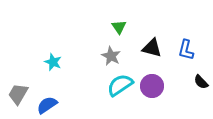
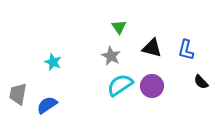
gray trapezoid: rotated 20 degrees counterclockwise
